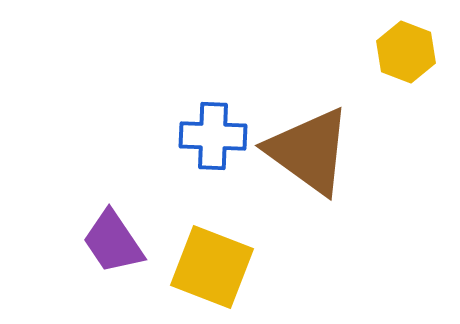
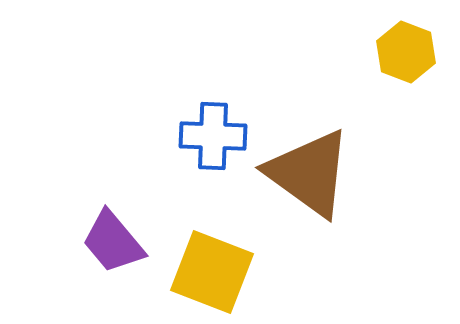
brown triangle: moved 22 px down
purple trapezoid: rotated 6 degrees counterclockwise
yellow square: moved 5 px down
